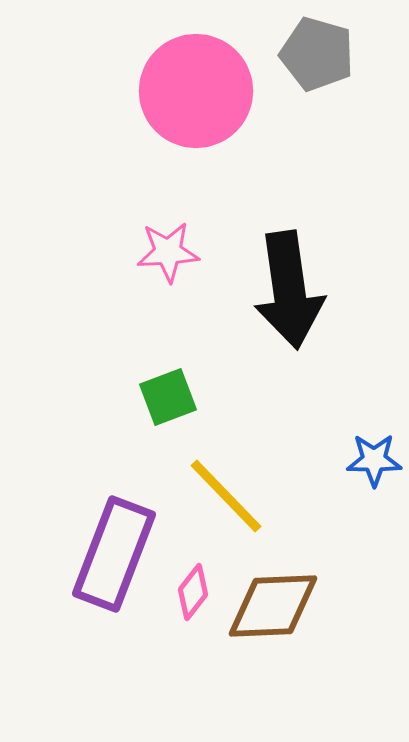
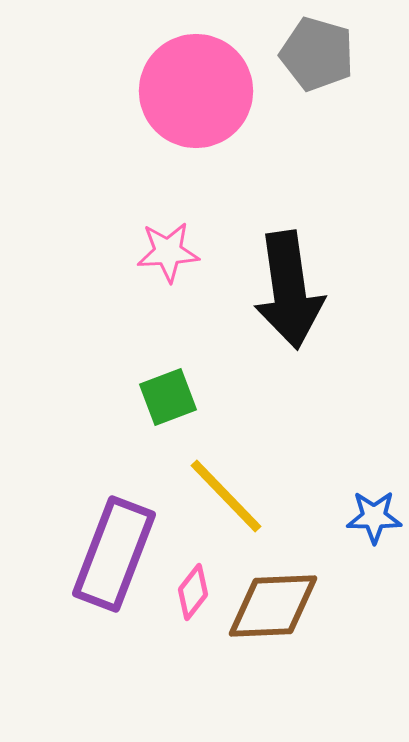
blue star: moved 57 px down
